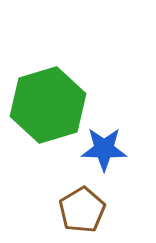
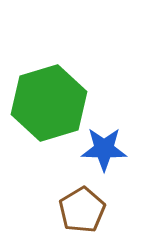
green hexagon: moved 1 px right, 2 px up
